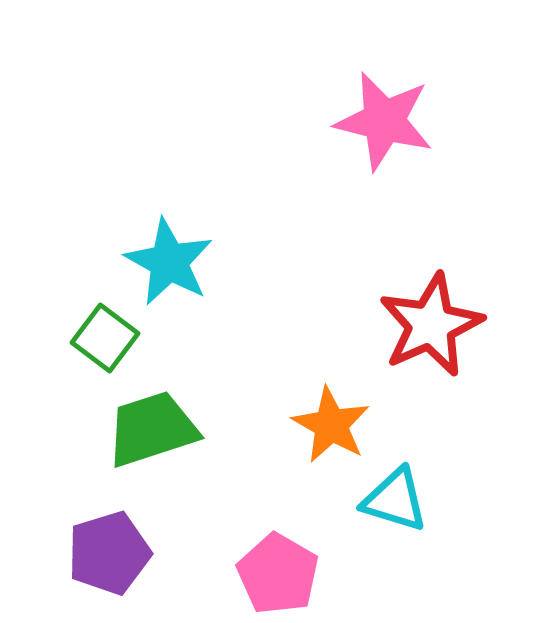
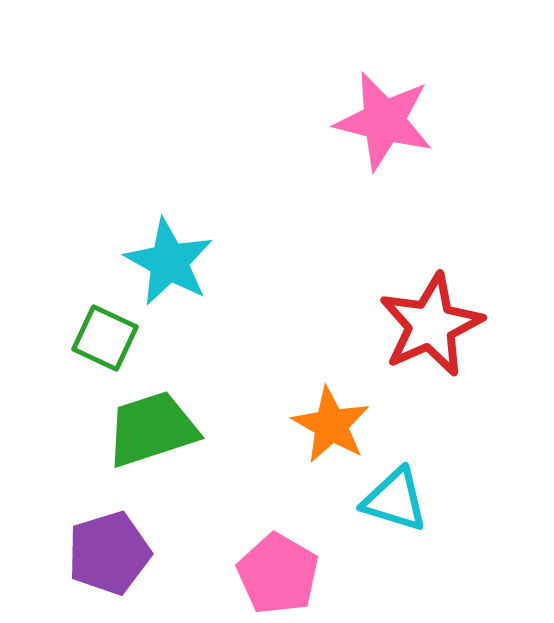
green square: rotated 12 degrees counterclockwise
